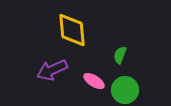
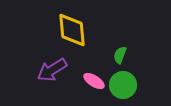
purple arrow: rotated 8 degrees counterclockwise
green circle: moved 2 px left, 5 px up
